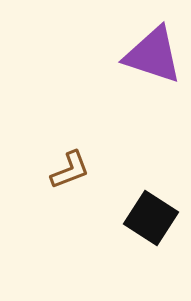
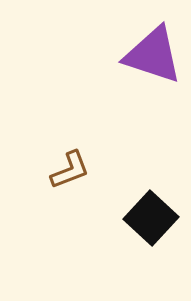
black square: rotated 10 degrees clockwise
